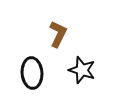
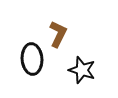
black ellipse: moved 14 px up
